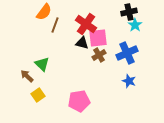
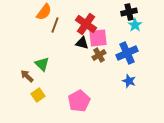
pink pentagon: rotated 20 degrees counterclockwise
